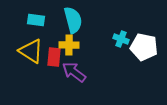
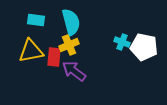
cyan semicircle: moved 2 px left, 2 px down
cyan cross: moved 1 px right, 3 px down
yellow cross: rotated 24 degrees counterclockwise
yellow triangle: rotated 44 degrees counterclockwise
purple arrow: moved 1 px up
